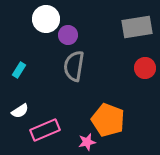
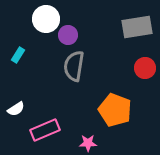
cyan rectangle: moved 1 px left, 15 px up
white semicircle: moved 4 px left, 2 px up
orange pentagon: moved 7 px right, 10 px up
pink star: moved 1 px right, 1 px down; rotated 12 degrees clockwise
